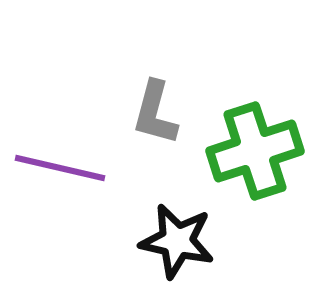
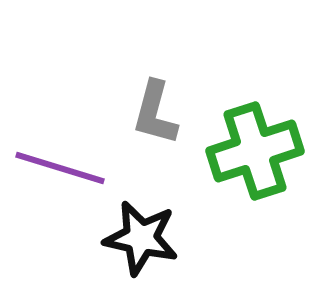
purple line: rotated 4 degrees clockwise
black star: moved 36 px left, 3 px up
